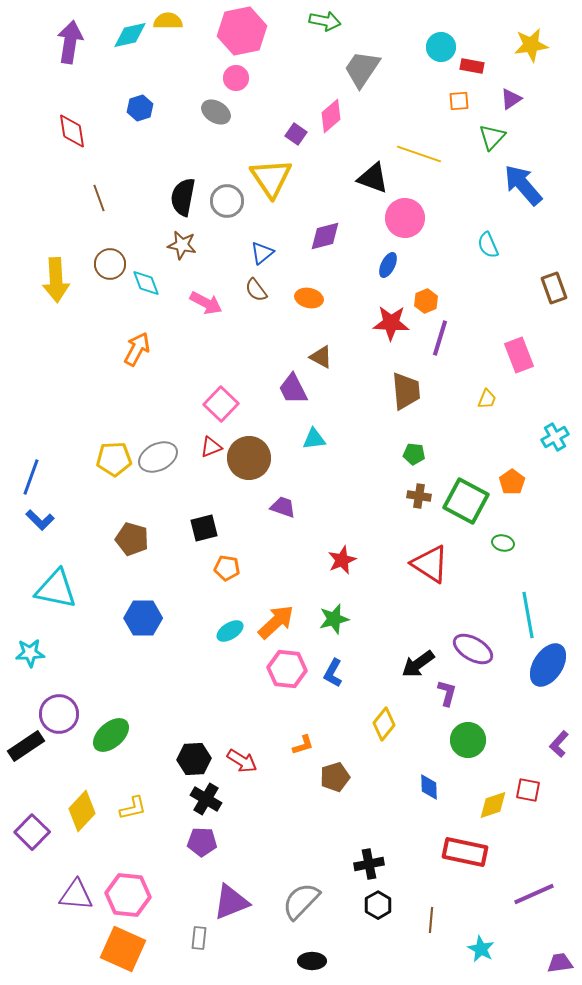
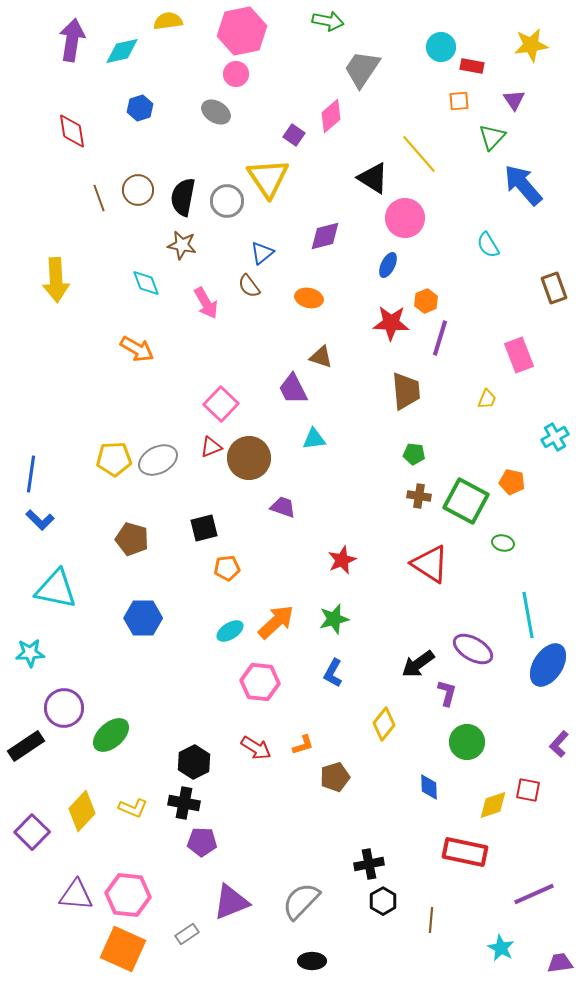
yellow semicircle at (168, 21): rotated 8 degrees counterclockwise
green arrow at (325, 21): moved 3 px right
cyan diamond at (130, 35): moved 8 px left, 16 px down
purple arrow at (70, 42): moved 2 px right, 2 px up
pink circle at (236, 78): moved 4 px up
purple triangle at (511, 99): moved 3 px right, 1 px down; rotated 30 degrees counterclockwise
purple square at (296, 134): moved 2 px left, 1 px down
yellow line at (419, 154): rotated 30 degrees clockwise
yellow triangle at (271, 178): moved 3 px left
black triangle at (373, 178): rotated 12 degrees clockwise
cyan semicircle at (488, 245): rotated 8 degrees counterclockwise
brown circle at (110, 264): moved 28 px right, 74 px up
brown semicircle at (256, 290): moved 7 px left, 4 px up
pink arrow at (206, 303): rotated 32 degrees clockwise
orange arrow at (137, 349): rotated 92 degrees clockwise
brown triangle at (321, 357): rotated 10 degrees counterclockwise
gray ellipse at (158, 457): moved 3 px down
blue line at (31, 477): moved 3 px up; rotated 12 degrees counterclockwise
orange pentagon at (512, 482): rotated 25 degrees counterclockwise
orange pentagon at (227, 568): rotated 15 degrees counterclockwise
pink hexagon at (287, 669): moved 27 px left, 13 px down
purple circle at (59, 714): moved 5 px right, 6 px up
green circle at (468, 740): moved 1 px left, 2 px down
black hexagon at (194, 759): moved 3 px down; rotated 24 degrees counterclockwise
red arrow at (242, 761): moved 14 px right, 13 px up
black cross at (206, 799): moved 22 px left, 4 px down; rotated 20 degrees counterclockwise
yellow L-shape at (133, 808): rotated 36 degrees clockwise
black hexagon at (378, 905): moved 5 px right, 4 px up
gray rectangle at (199, 938): moved 12 px left, 4 px up; rotated 50 degrees clockwise
cyan star at (481, 949): moved 20 px right, 1 px up
